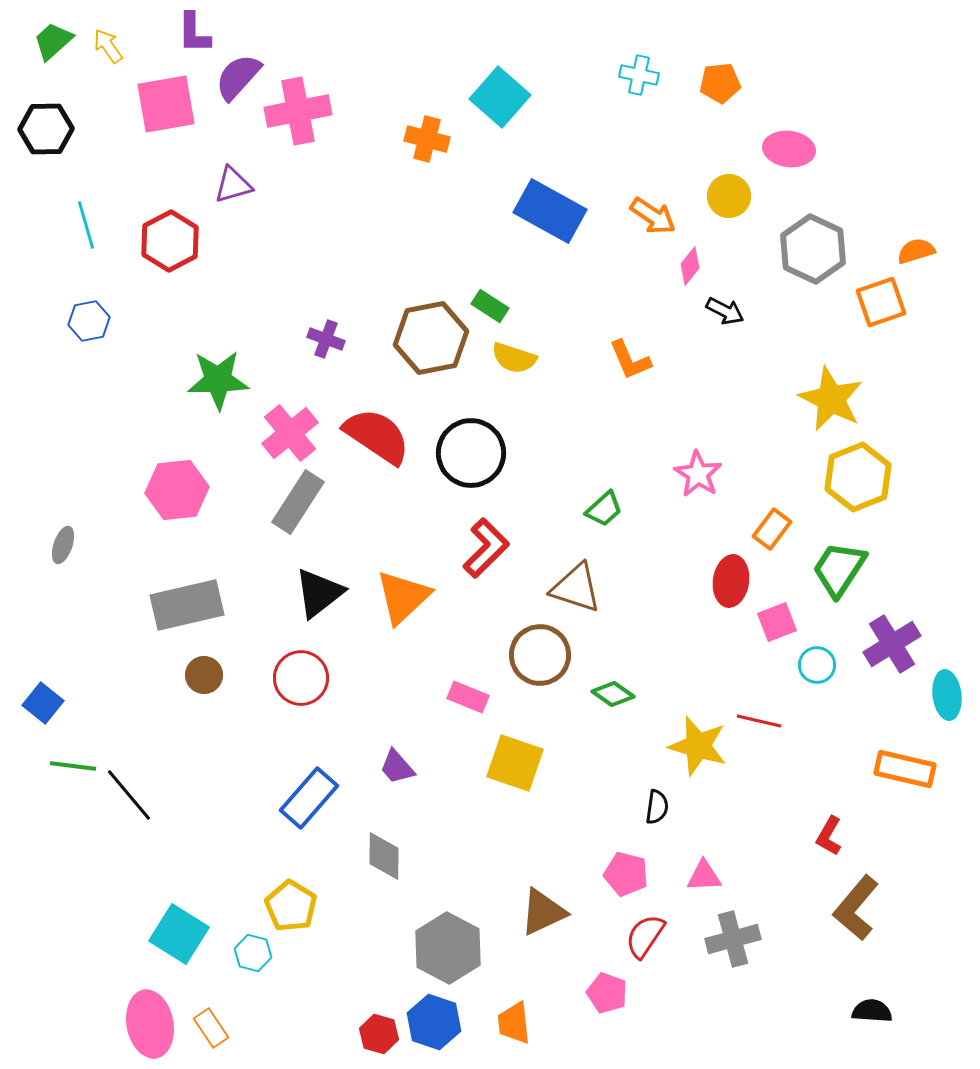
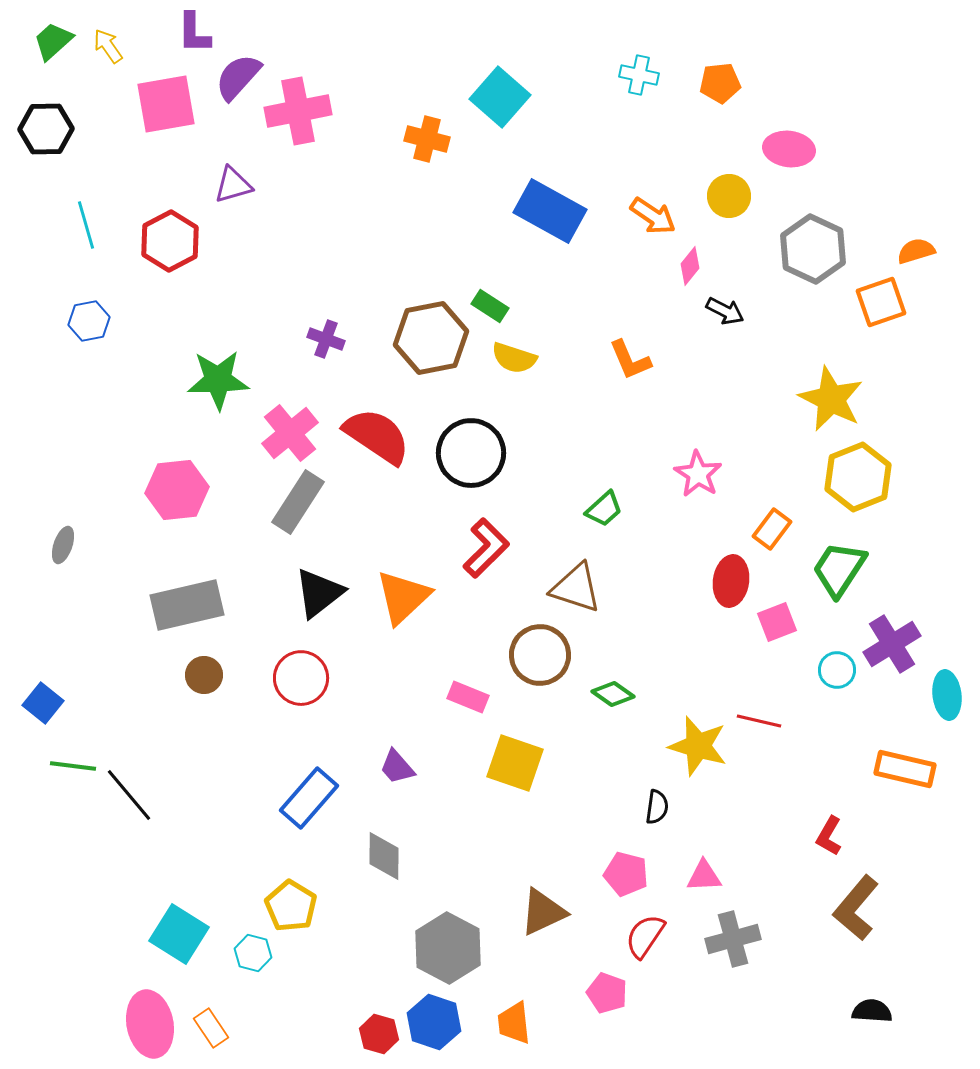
cyan circle at (817, 665): moved 20 px right, 5 px down
